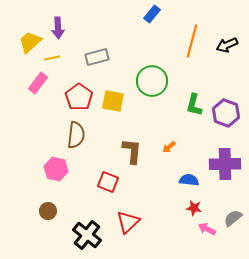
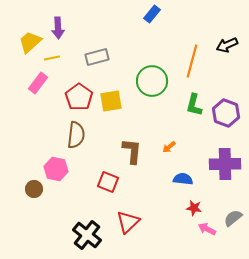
orange line: moved 20 px down
yellow square: moved 2 px left; rotated 20 degrees counterclockwise
blue semicircle: moved 6 px left, 1 px up
brown circle: moved 14 px left, 22 px up
